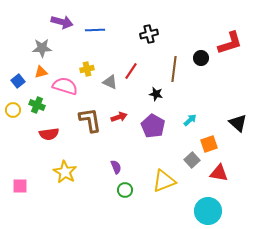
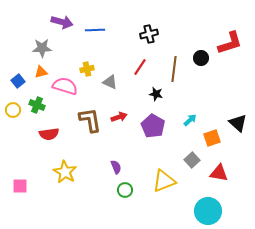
red line: moved 9 px right, 4 px up
orange square: moved 3 px right, 6 px up
